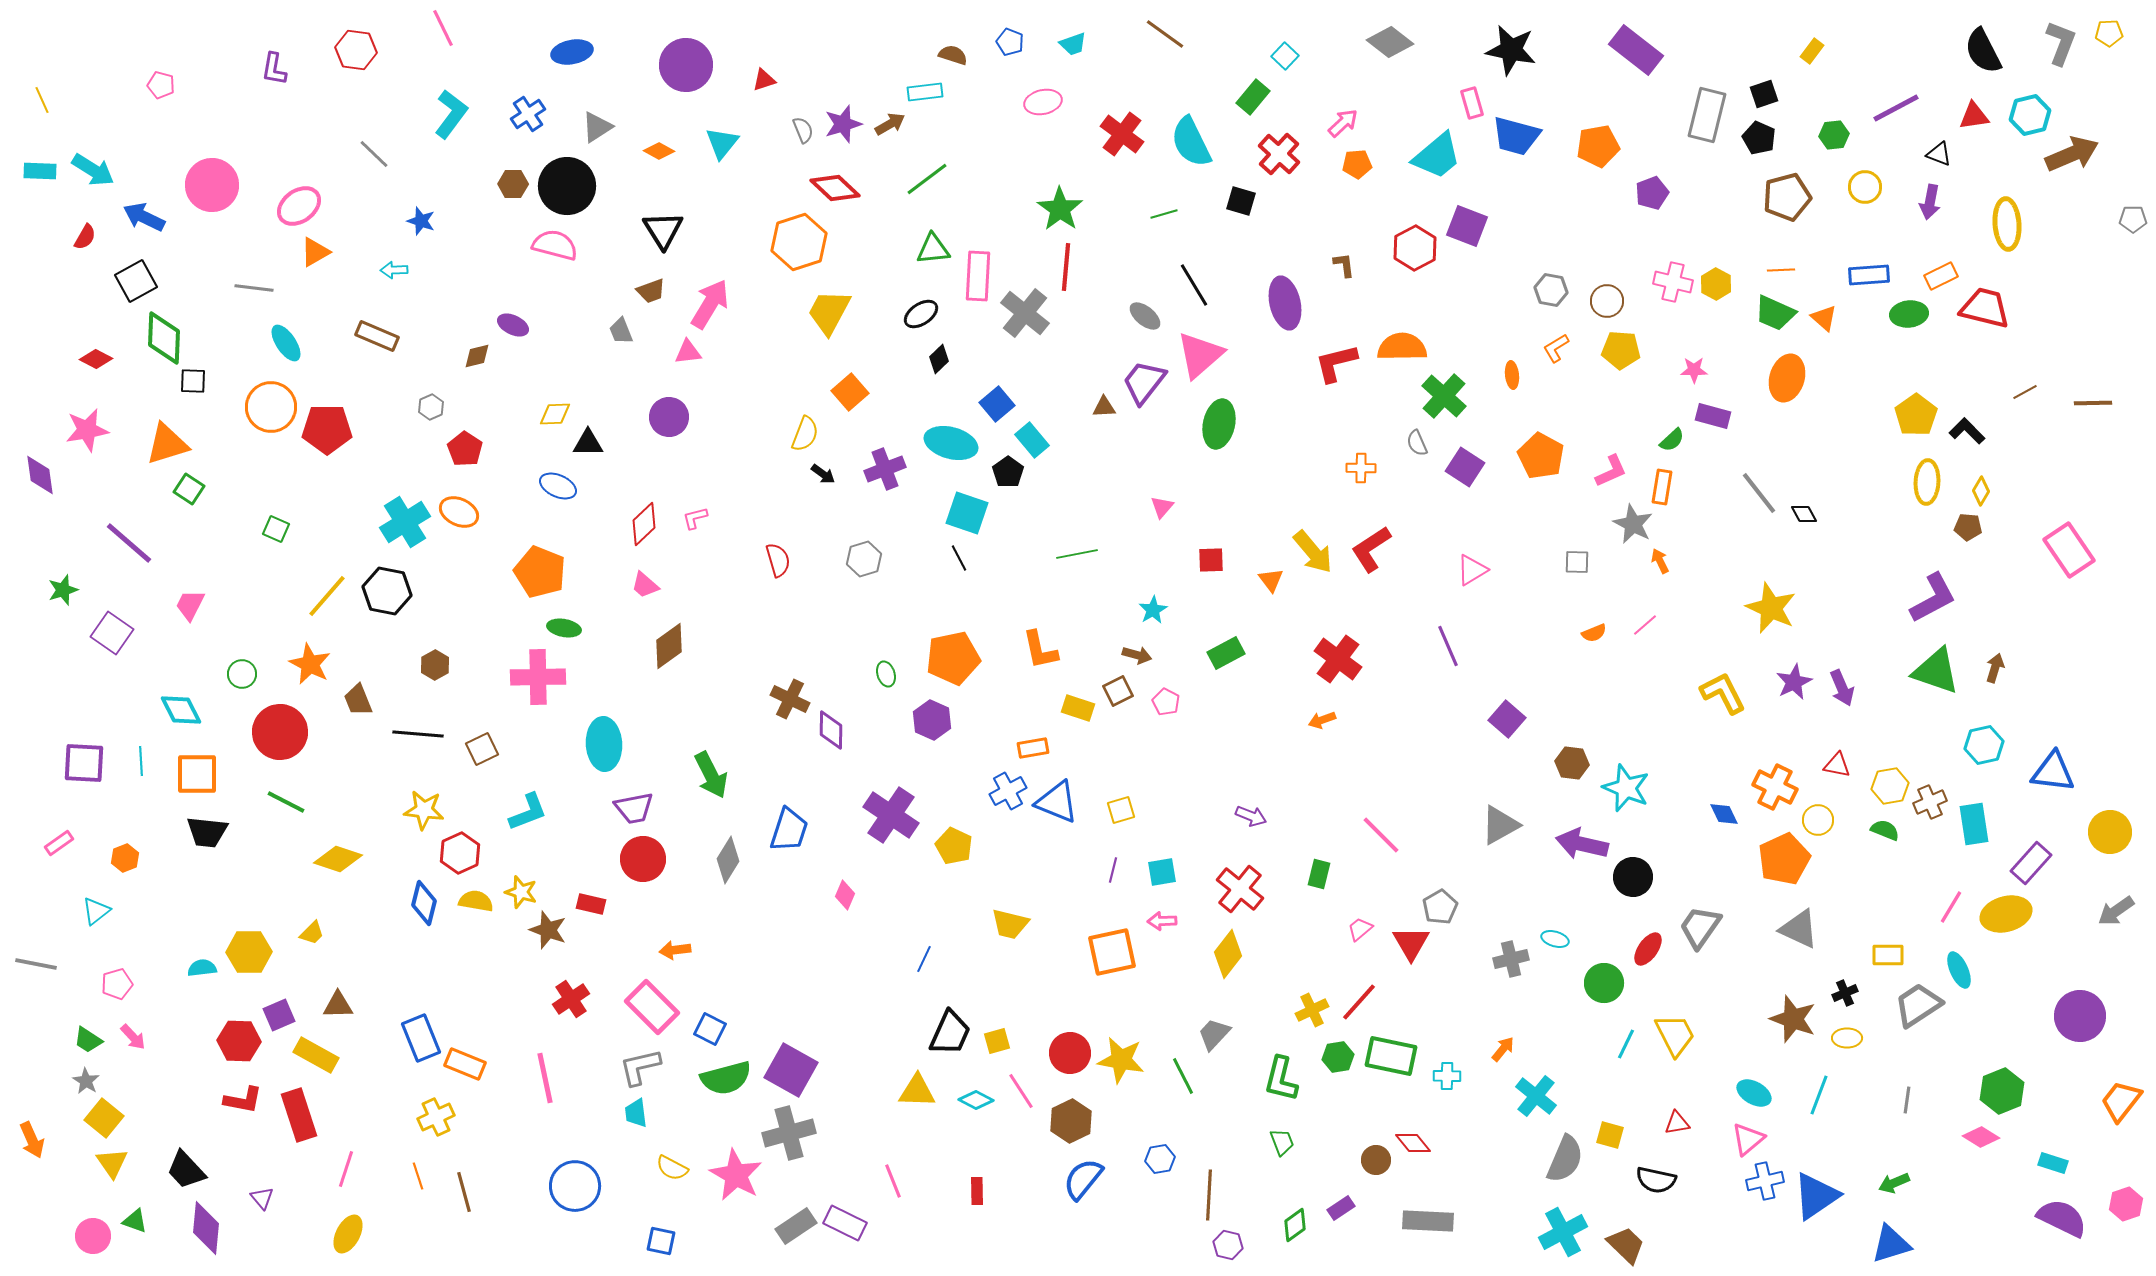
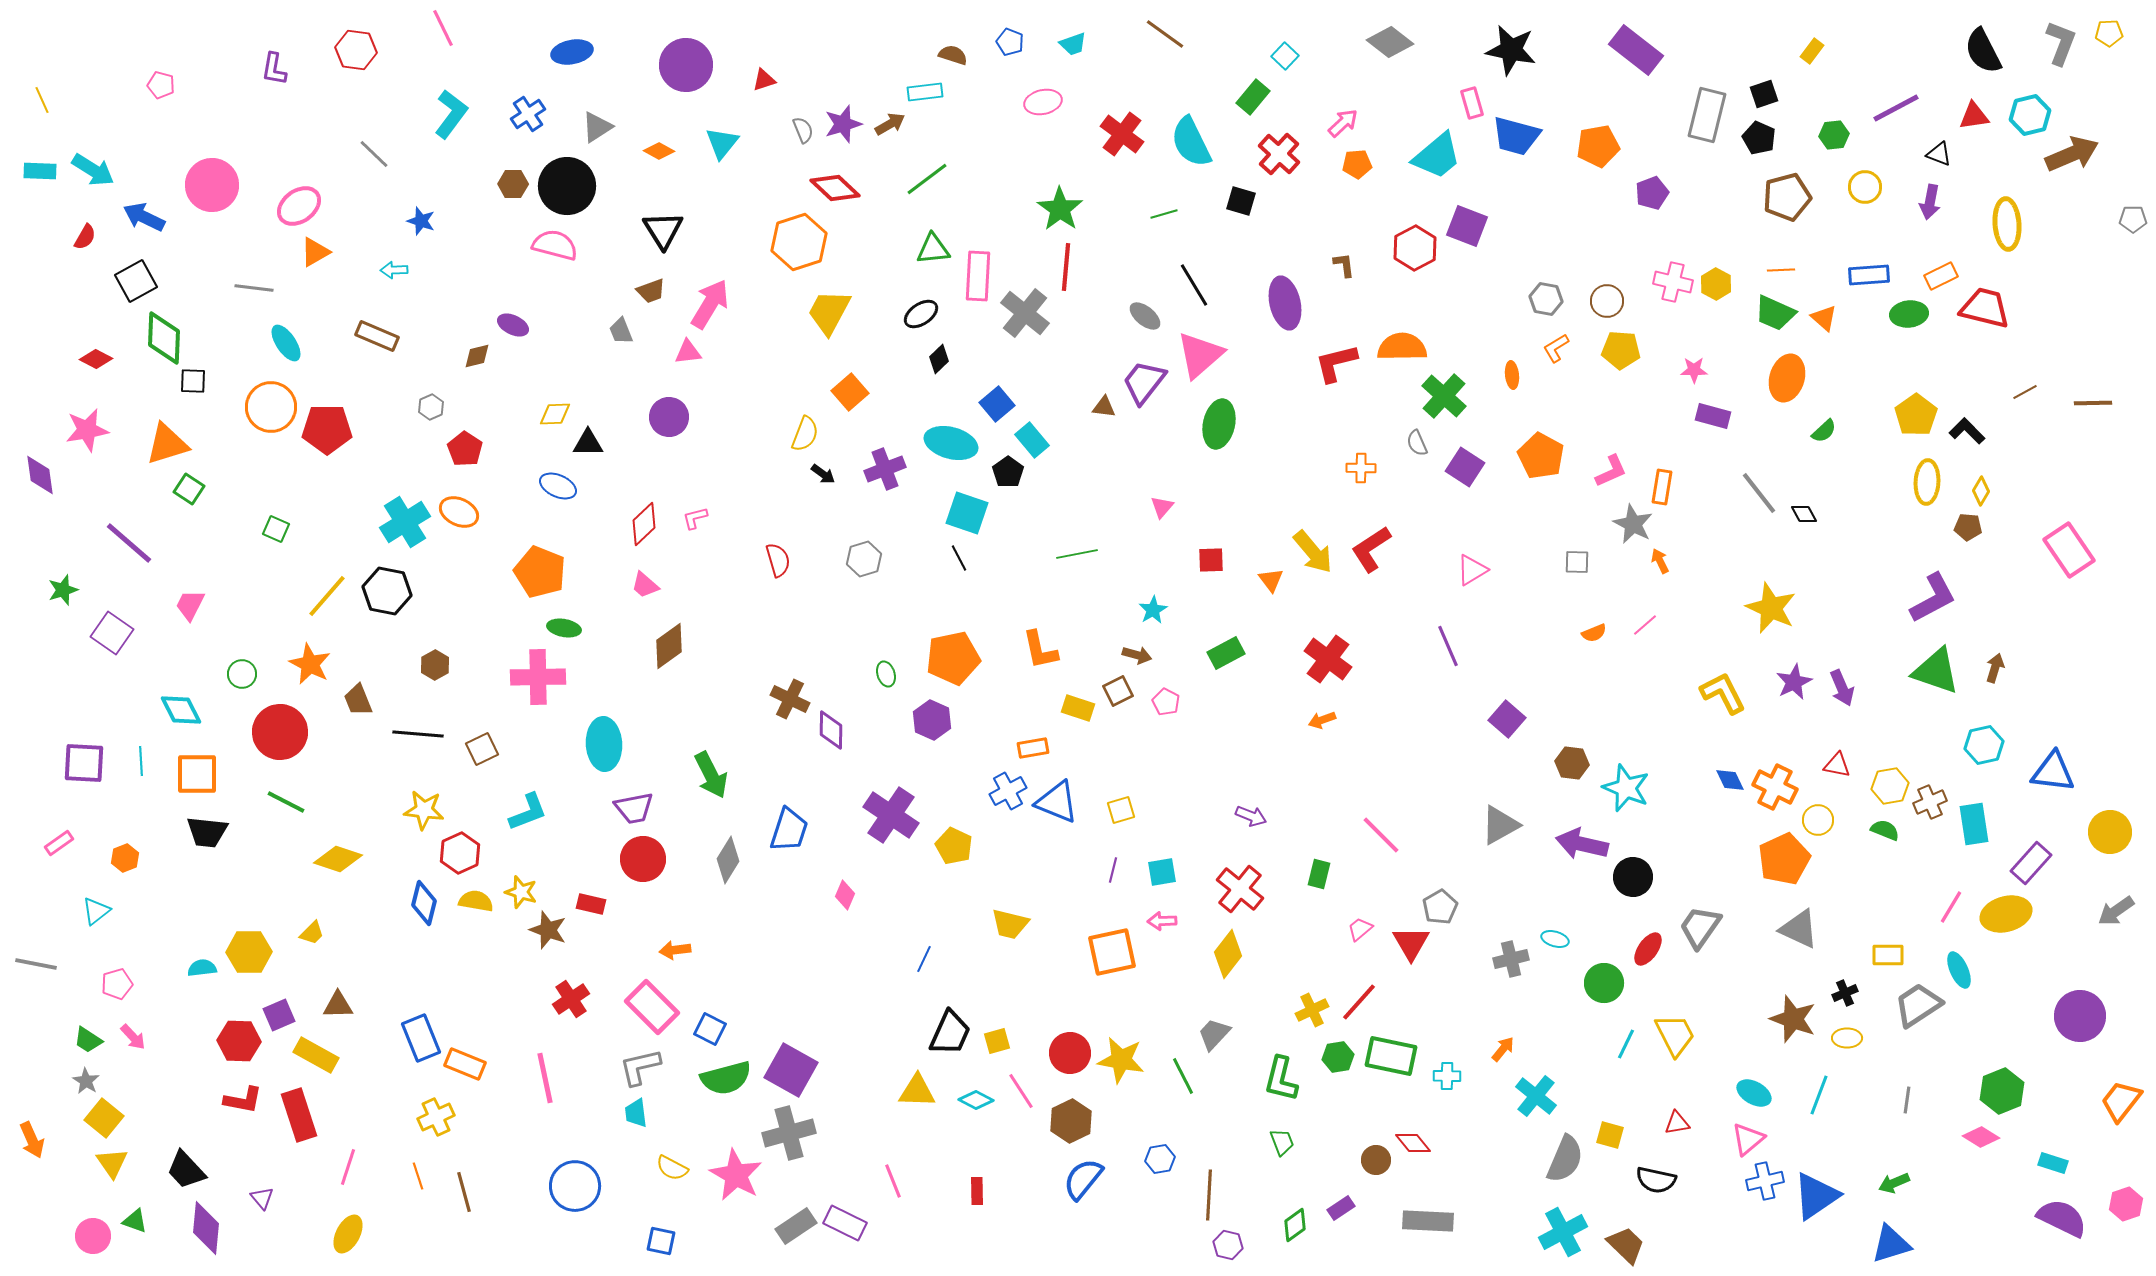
gray hexagon at (1551, 290): moved 5 px left, 9 px down
brown triangle at (1104, 407): rotated 10 degrees clockwise
green semicircle at (1672, 440): moved 152 px right, 9 px up
red cross at (1338, 659): moved 10 px left
blue diamond at (1724, 814): moved 6 px right, 34 px up
pink line at (346, 1169): moved 2 px right, 2 px up
